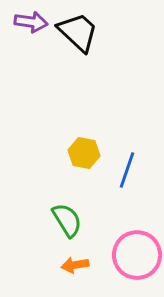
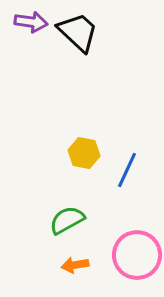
blue line: rotated 6 degrees clockwise
green semicircle: rotated 87 degrees counterclockwise
